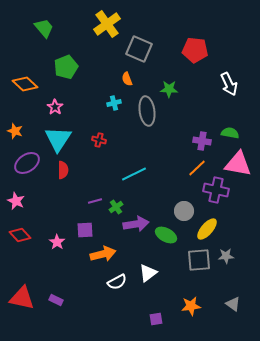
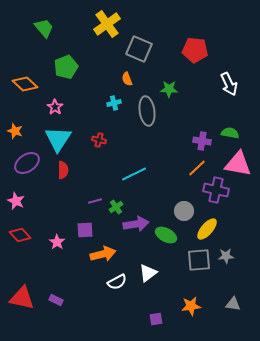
gray triangle at (233, 304): rotated 28 degrees counterclockwise
